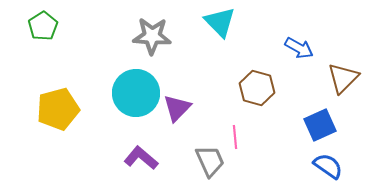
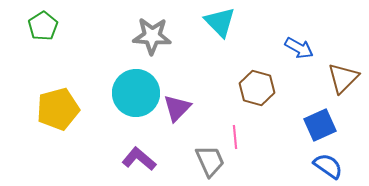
purple L-shape: moved 2 px left, 1 px down
